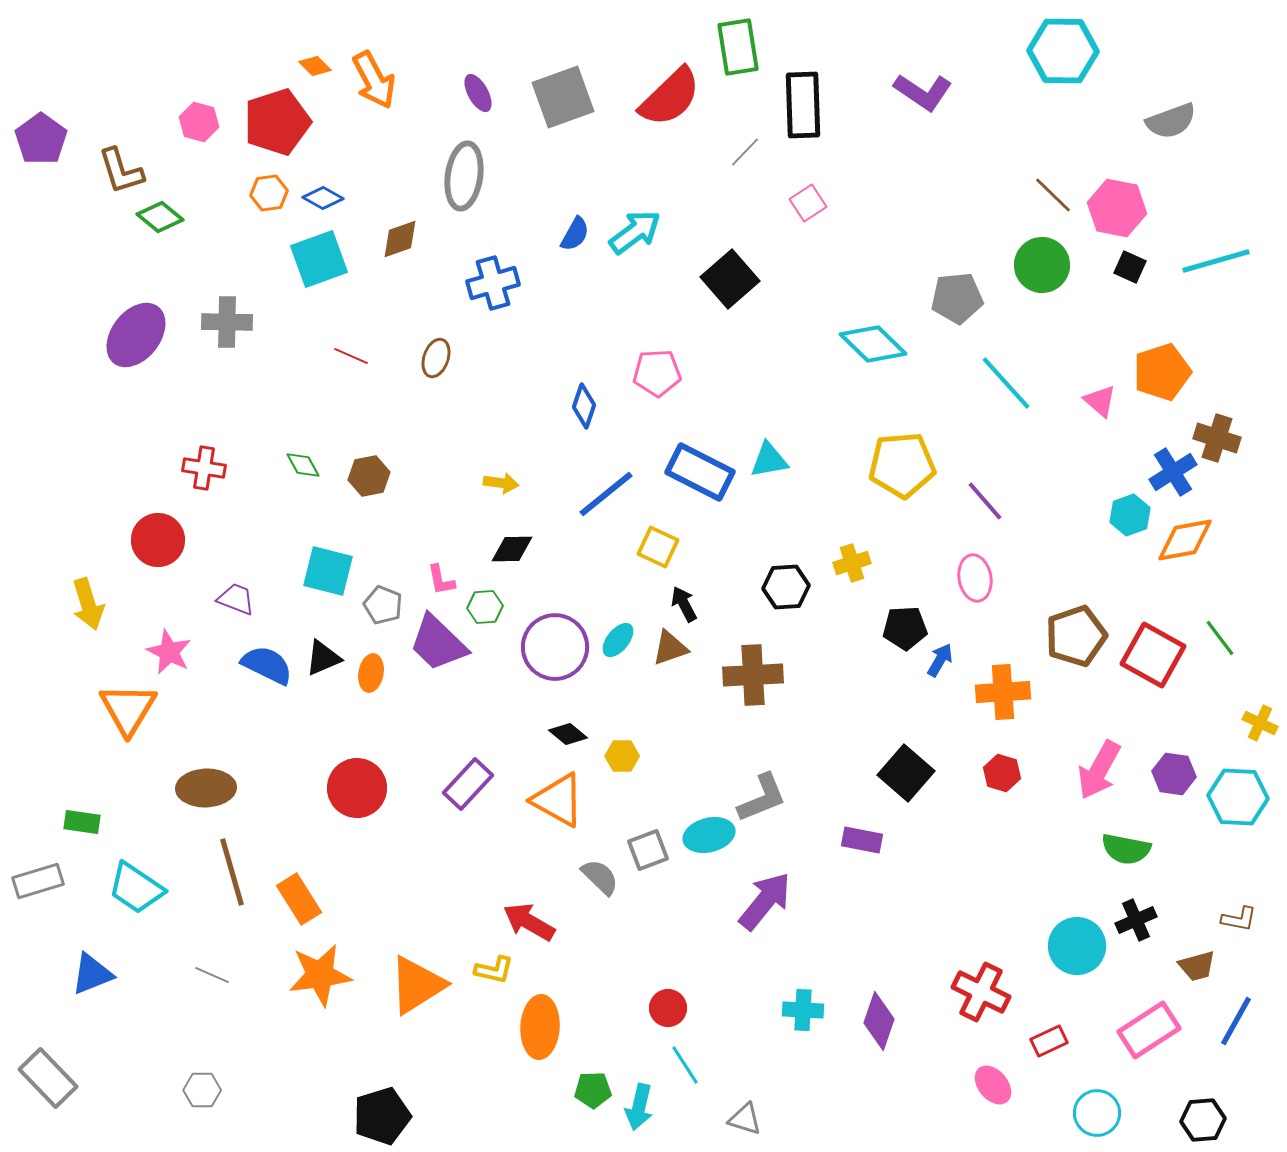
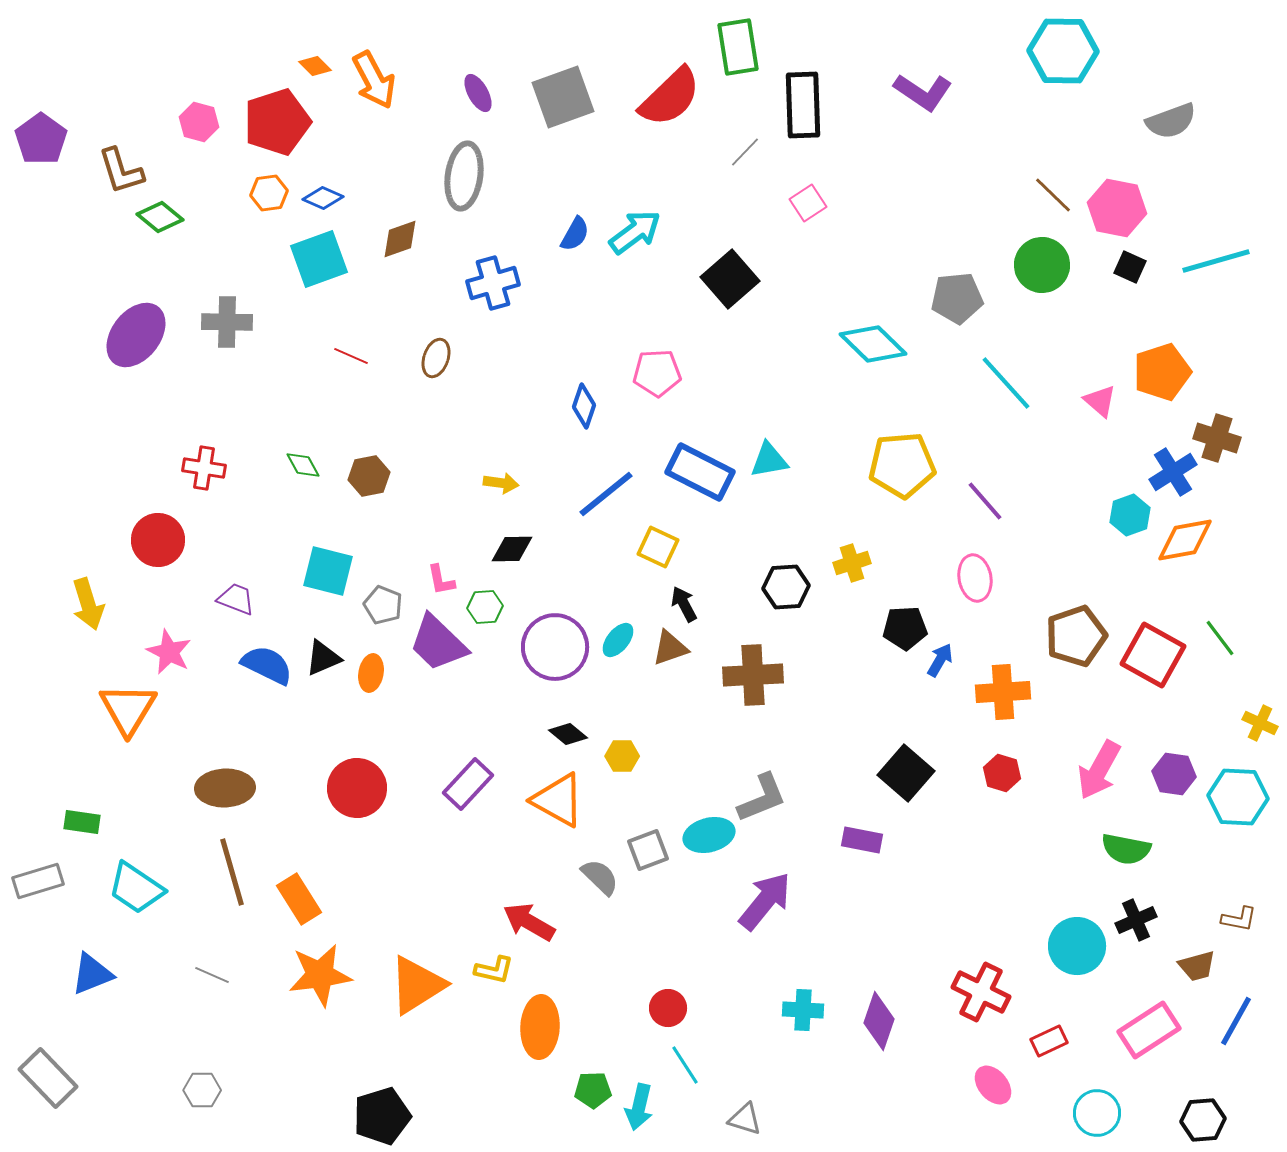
blue diamond at (323, 198): rotated 6 degrees counterclockwise
brown ellipse at (206, 788): moved 19 px right
